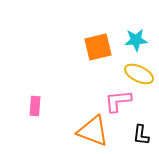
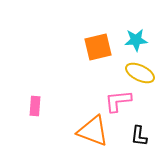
yellow ellipse: moved 1 px right, 1 px up
black L-shape: moved 2 px left, 1 px down
